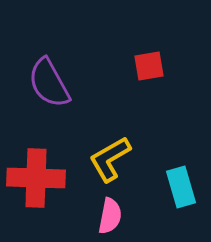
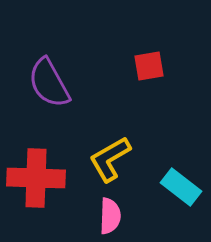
cyan rectangle: rotated 36 degrees counterclockwise
pink semicircle: rotated 9 degrees counterclockwise
